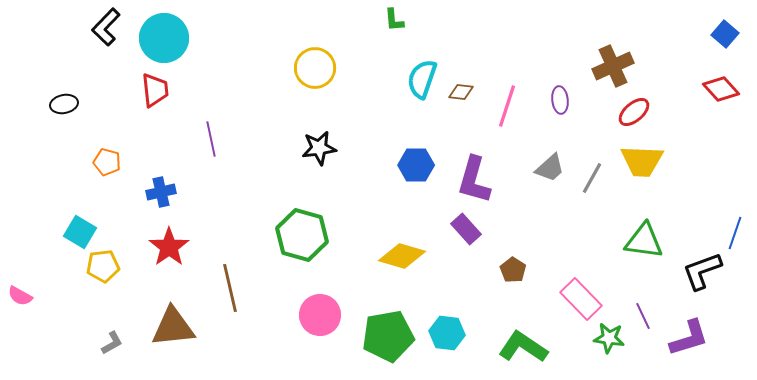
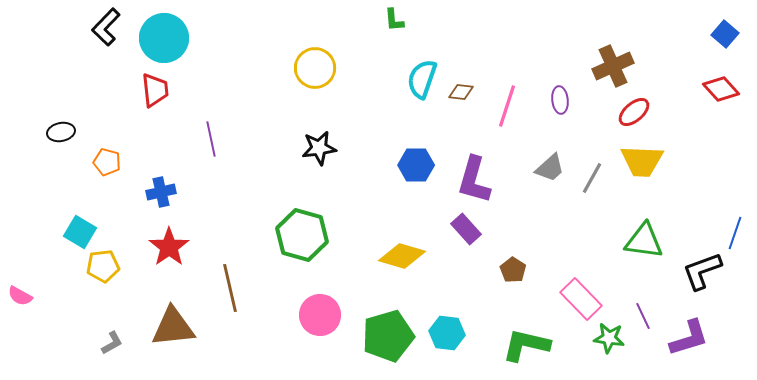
black ellipse at (64, 104): moved 3 px left, 28 px down
green pentagon at (388, 336): rotated 6 degrees counterclockwise
green L-shape at (523, 347): moved 3 px right, 2 px up; rotated 21 degrees counterclockwise
